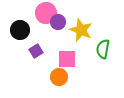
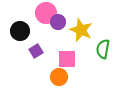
black circle: moved 1 px down
